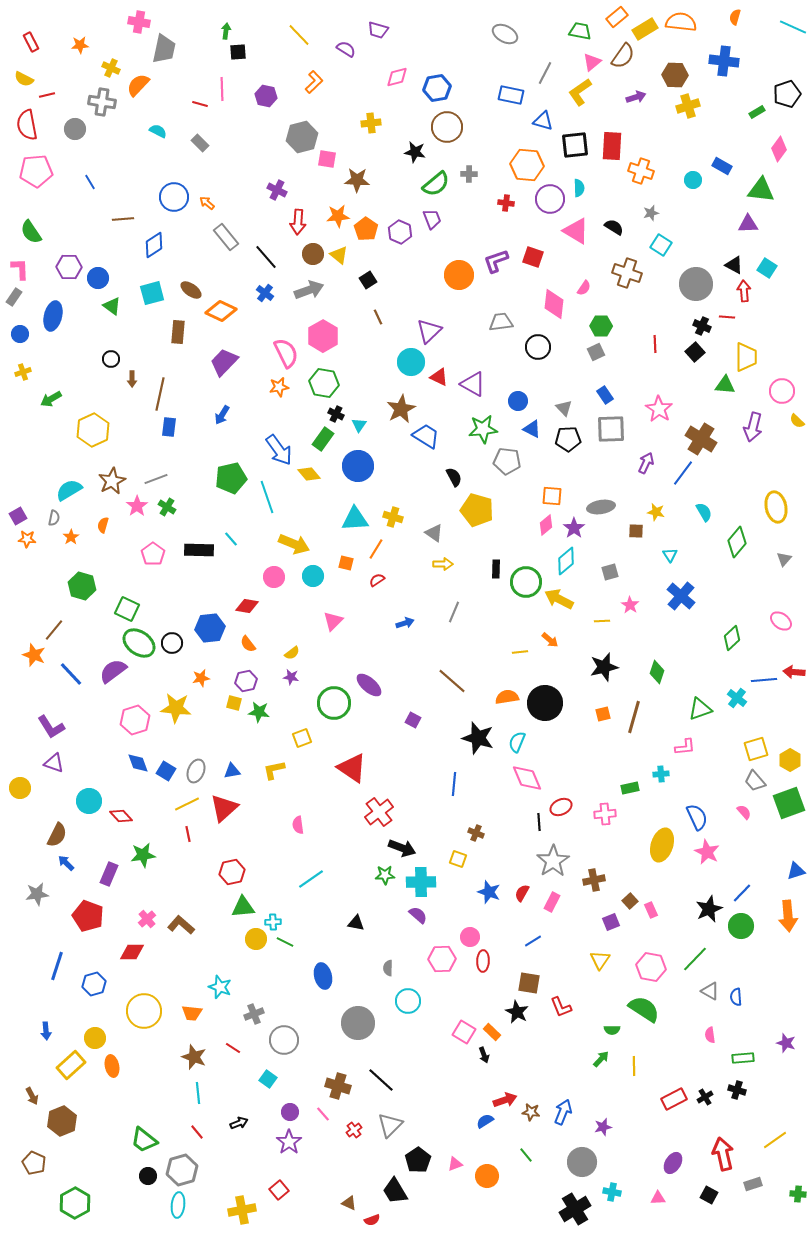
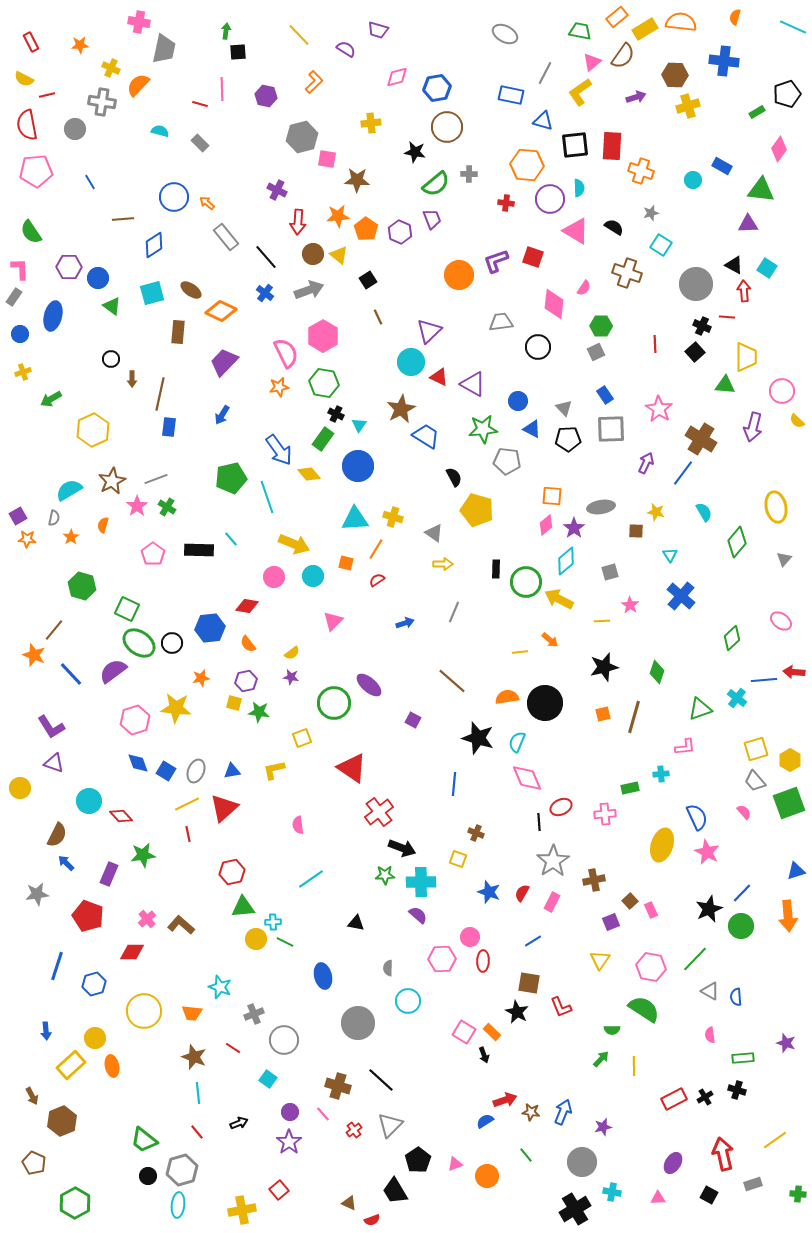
cyan semicircle at (158, 131): moved 2 px right; rotated 12 degrees counterclockwise
